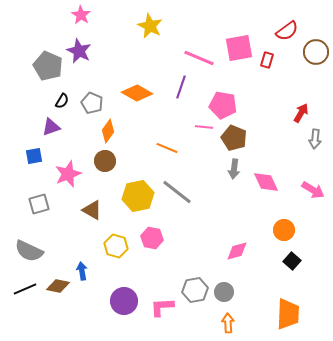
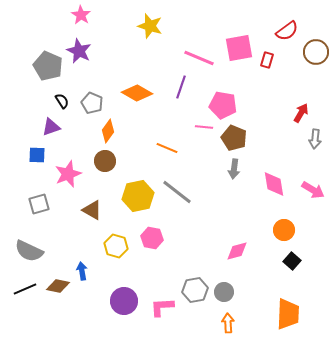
yellow star at (150, 26): rotated 10 degrees counterclockwise
black semicircle at (62, 101): rotated 63 degrees counterclockwise
blue square at (34, 156): moved 3 px right, 1 px up; rotated 12 degrees clockwise
pink diamond at (266, 182): moved 8 px right, 2 px down; rotated 16 degrees clockwise
